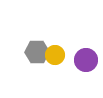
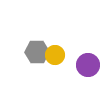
purple circle: moved 2 px right, 5 px down
